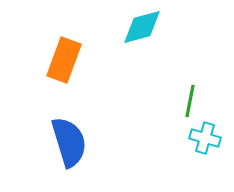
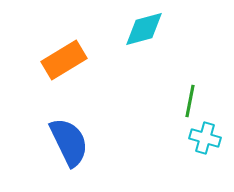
cyan diamond: moved 2 px right, 2 px down
orange rectangle: rotated 39 degrees clockwise
blue semicircle: rotated 9 degrees counterclockwise
